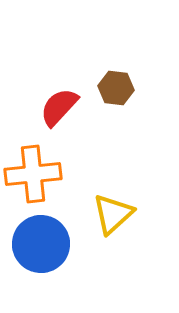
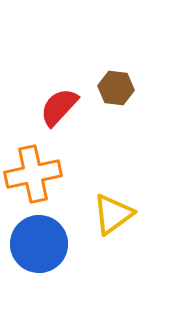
orange cross: rotated 6 degrees counterclockwise
yellow triangle: rotated 6 degrees clockwise
blue circle: moved 2 px left
